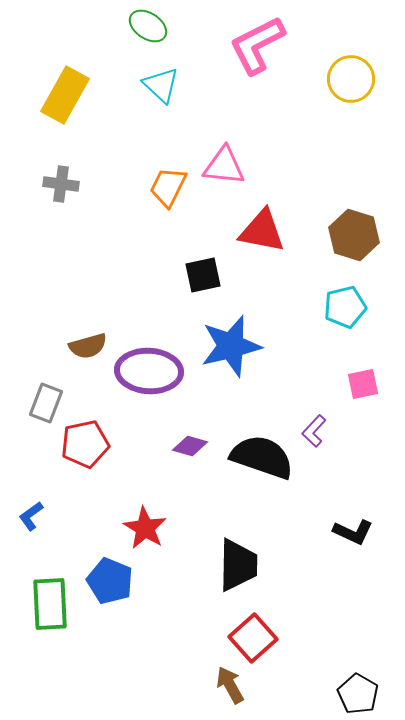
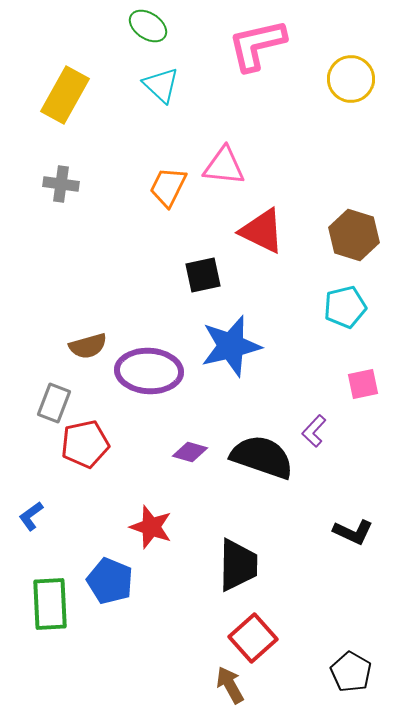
pink L-shape: rotated 14 degrees clockwise
red triangle: rotated 15 degrees clockwise
gray rectangle: moved 8 px right
purple diamond: moved 6 px down
red star: moved 6 px right, 1 px up; rotated 12 degrees counterclockwise
black pentagon: moved 7 px left, 22 px up
